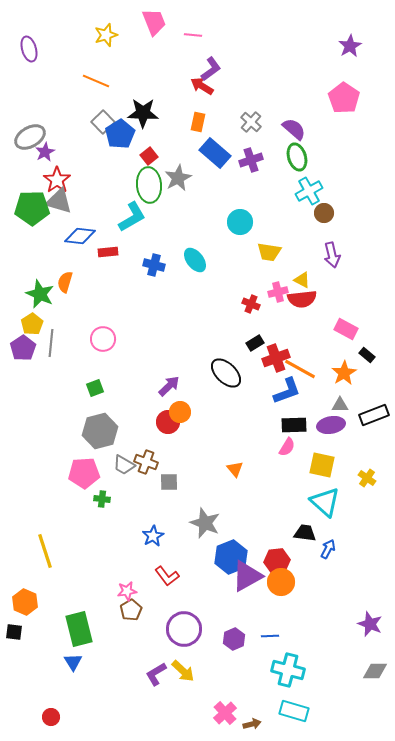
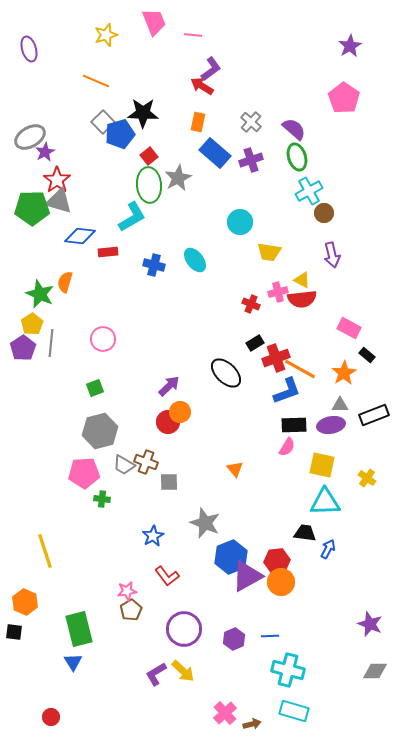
blue pentagon at (120, 134): rotated 16 degrees clockwise
pink rectangle at (346, 329): moved 3 px right, 1 px up
cyan triangle at (325, 502): rotated 44 degrees counterclockwise
